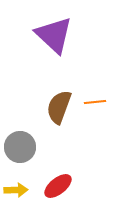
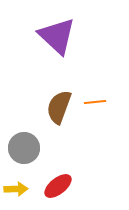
purple triangle: moved 3 px right, 1 px down
gray circle: moved 4 px right, 1 px down
yellow arrow: moved 1 px up
